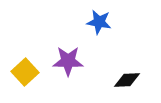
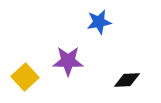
blue star: rotated 20 degrees counterclockwise
yellow square: moved 5 px down
